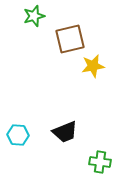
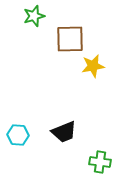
brown square: rotated 12 degrees clockwise
black trapezoid: moved 1 px left
